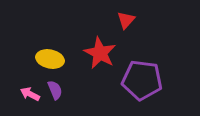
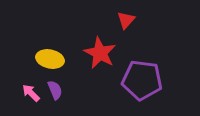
pink arrow: moved 1 px right, 1 px up; rotated 18 degrees clockwise
